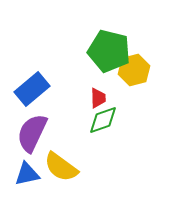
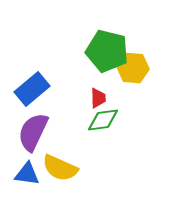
green pentagon: moved 2 px left
yellow hexagon: moved 1 px left, 2 px up; rotated 20 degrees clockwise
green diamond: rotated 12 degrees clockwise
purple semicircle: moved 1 px right, 1 px up
yellow semicircle: moved 1 px left, 1 px down; rotated 12 degrees counterclockwise
blue triangle: rotated 20 degrees clockwise
